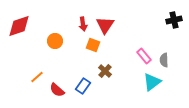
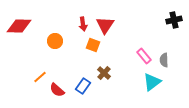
red diamond: rotated 20 degrees clockwise
brown cross: moved 1 px left, 2 px down
orange line: moved 3 px right
